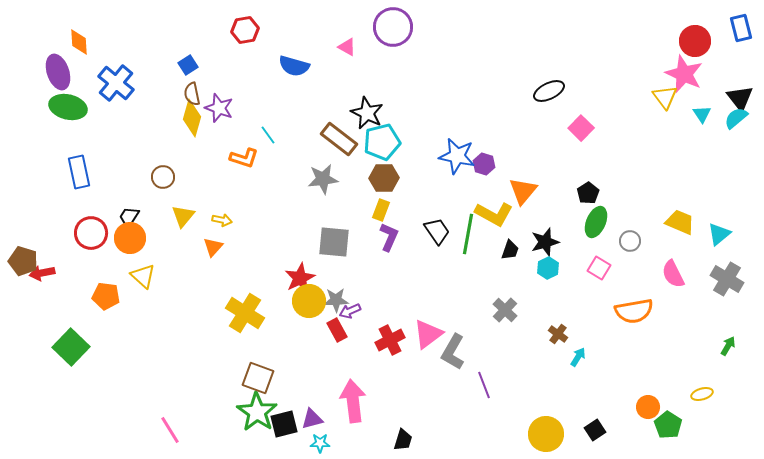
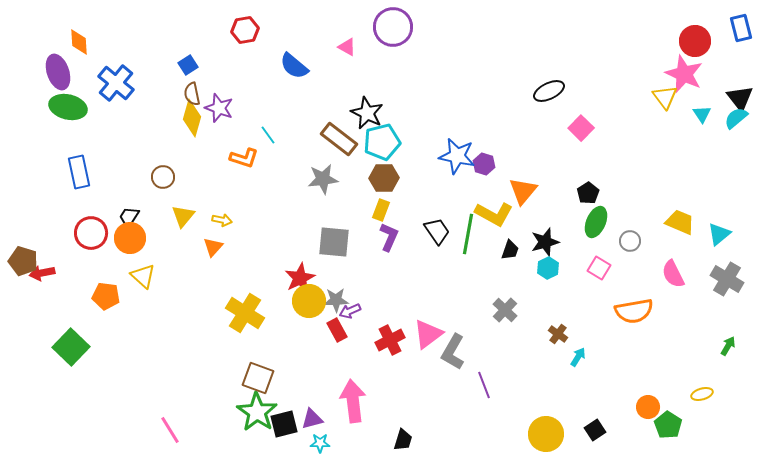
blue semicircle at (294, 66): rotated 24 degrees clockwise
